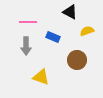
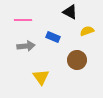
pink line: moved 5 px left, 2 px up
gray arrow: rotated 96 degrees counterclockwise
yellow triangle: rotated 36 degrees clockwise
